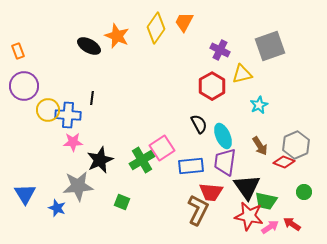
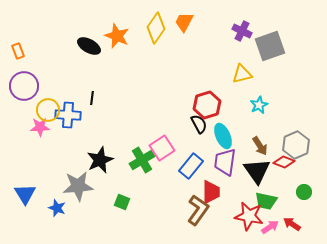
purple cross: moved 22 px right, 19 px up
red hexagon: moved 5 px left, 19 px down; rotated 12 degrees clockwise
pink star: moved 33 px left, 15 px up
blue rectangle: rotated 45 degrees counterclockwise
black triangle: moved 10 px right, 16 px up
red trapezoid: rotated 95 degrees counterclockwise
brown L-shape: rotated 8 degrees clockwise
